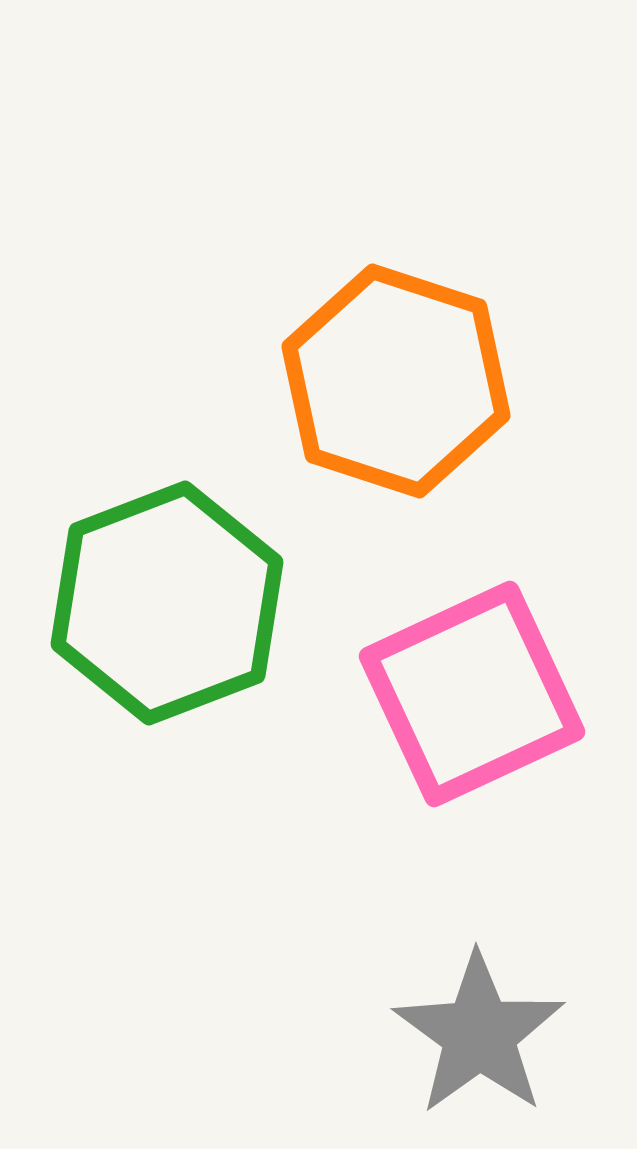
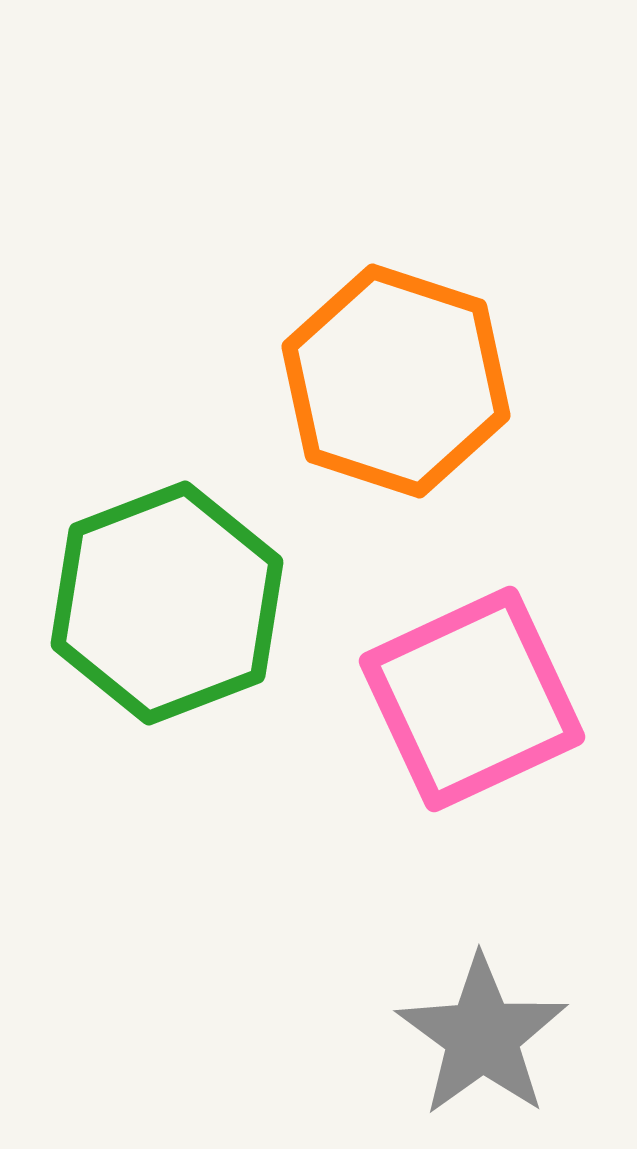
pink square: moved 5 px down
gray star: moved 3 px right, 2 px down
